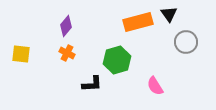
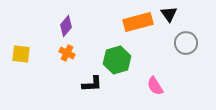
gray circle: moved 1 px down
